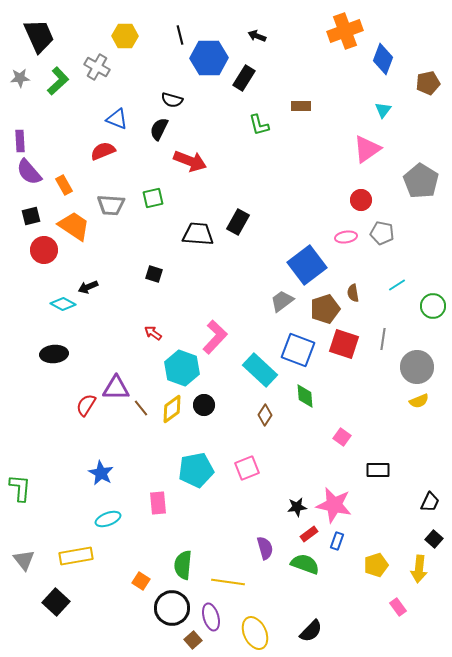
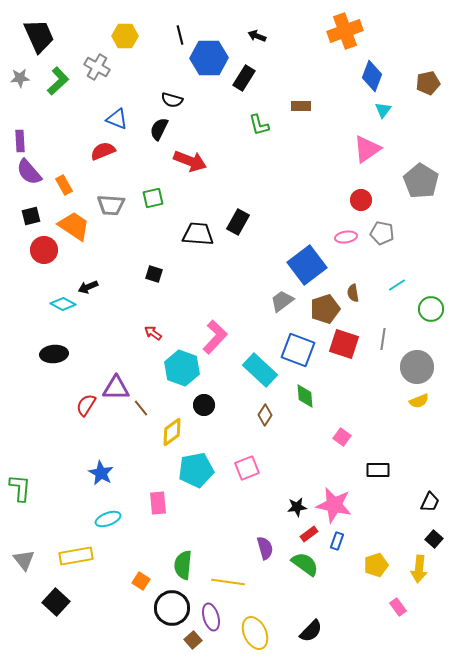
blue diamond at (383, 59): moved 11 px left, 17 px down
green circle at (433, 306): moved 2 px left, 3 px down
yellow diamond at (172, 409): moved 23 px down
green semicircle at (305, 564): rotated 16 degrees clockwise
